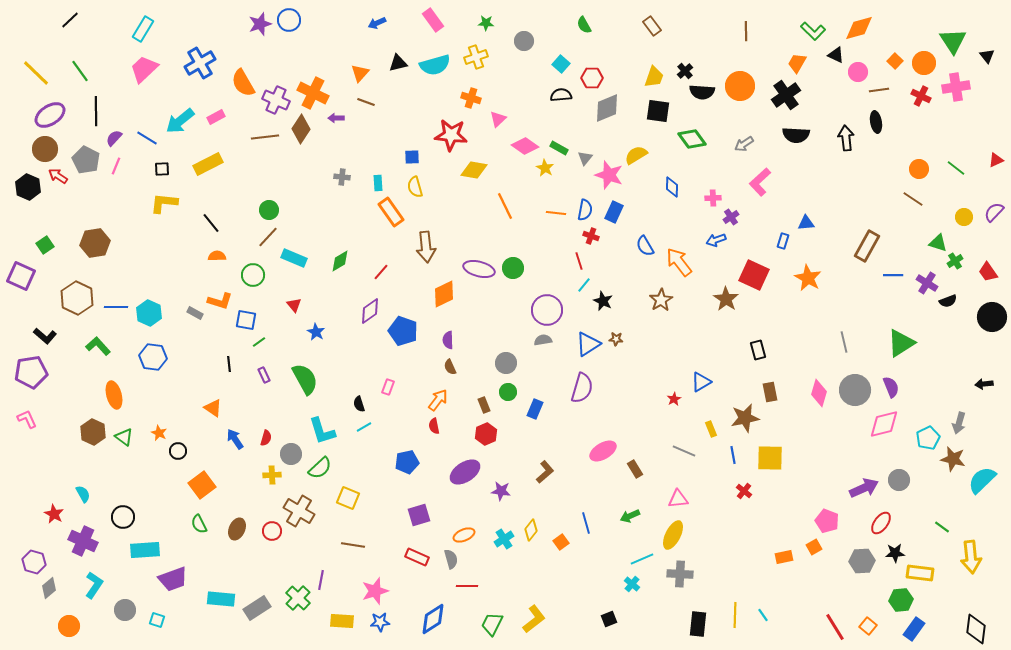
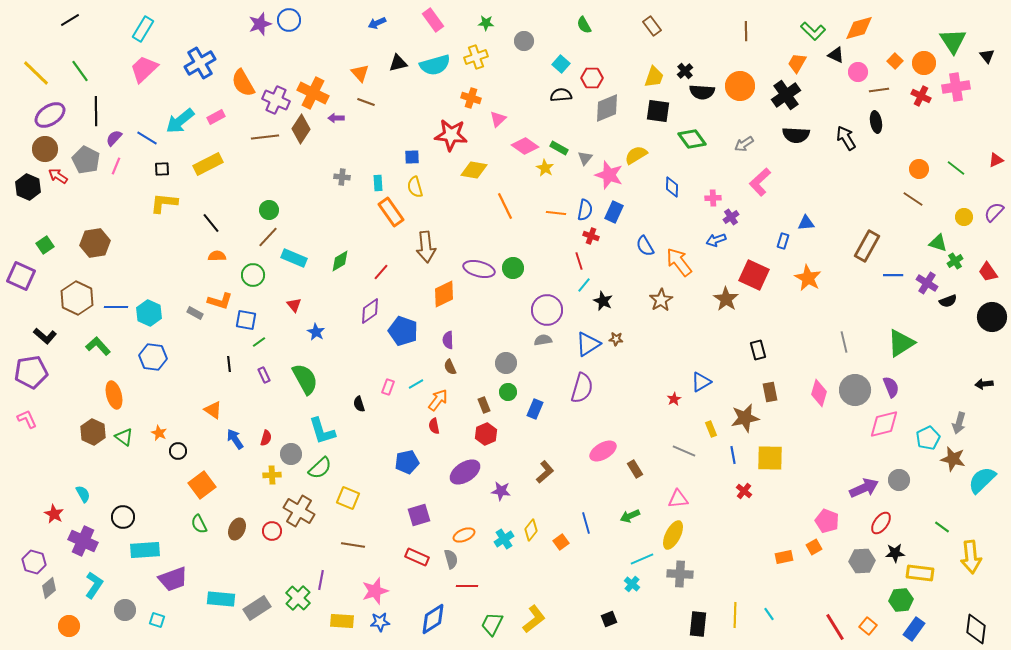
black line at (70, 20): rotated 12 degrees clockwise
orange triangle at (360, 73): rotated 24 degrees counterclockwise
black arrow at (846, 138): rotated 25 degrees counterclockwise
orange triangle at (213, 408): moved 2 px down
cyan line at (364, 427): moved 52 px right, 43 px up
cyan line at (763, 615): moved 6 px right, 1 px up
